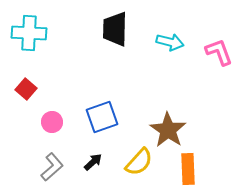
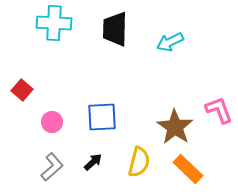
cyan cross: moved 25 px right, 10 px up
cyan arrow: rotated 140 degrees clockwise
pink L-shape: moved 58 px down
red square: moved 4 px left, 1 px down
blue square: rotated 16 degrees clockwise
brown star: moved 7 px right, 3 px up
yellow semicircle: rotated 28 degrees counterclockwise
orange rectangle: rotated 44 degrees counterclockwise
